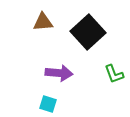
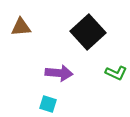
brown triangle: moved 22 px left, 5 px down
green L-shape: moved 2 px right, 1 px up; rotated 45 degrees counterclockwise
